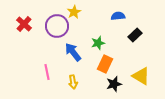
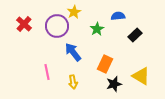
green star: moved 1 px left, 14 px up; rotated 16 degrees counterclockwise
